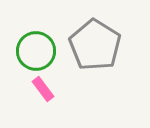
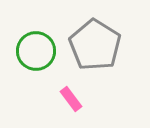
pink rectangle: moved 28 px right, 10 px down
